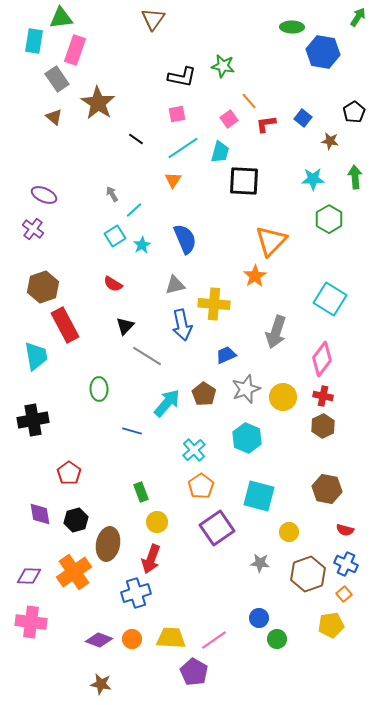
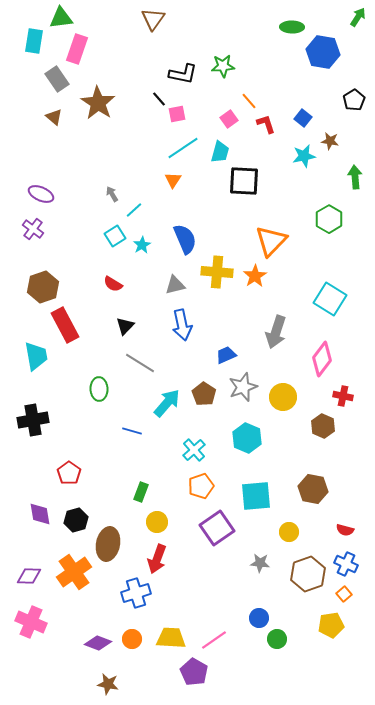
pink rectangle at (75, 50): moved 2 px right, 1 px up
green star at (223, 66): rotated 15 degrees counterclockwise
black L-shape at (182, 77): moved 1 px right, 3 px up
black pentagon at (354, 112): moved 12 px up
red L-shape at (266, 124): rotated 80 degrees clockwise
black line at (136, 139): moved 23 px right, 40 px up; rotated 14 degrees clockwise
cyan star at (313, 179): moved 9 px left, 23 px up; rotated 10 degrees counterclockwise
purple ellipse at (44, 195): moved 3 px left, 1 px up
yellow cross at (214, 304): moved 3 px right, 32 px up
gray line at (147, 356): moved 7 px left, 7 px down
gray star at (246, 389): moved 3 px left, 2 px up
red cross at (323, 396): moved 20 px right
brown hexagon at (323, 426): rotated 10 degrees counterclockwise
orange pentagon at (201, 486): rotated 15 degrees clockwise
brown hexagon at (327, 489): moved 14 px left
green rectangle at (141, 492): rotated 42 degrees clockwise
cyan square at (259, 496): moved 3 px left; rotated 20 degrees counterclockwise
red arrow at (151, 559): moved 6 px right
pink cross at (31, 622): rotated 16 degrees clockwise
purple diamond at (99, 640): moved 1 px left, 3 px down
brown star at (101, 684): moved 7 px right
